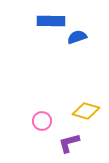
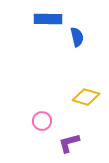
blue rectangle: moved 3 px left, 2 px up
blue semicircle: rotated 96 degrees clockwise
yellow diamond: moved 14 px up
